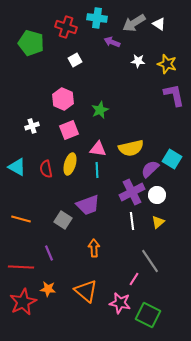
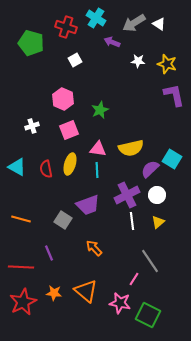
cyan cross: moved 1 px left; rotated 24 degrees clockwise
purple cross: moved 5 px left, 3 px down
orange arrow: rotated 42 degrees counterclockwise
orange star: moved 6 px right, 4 px down
